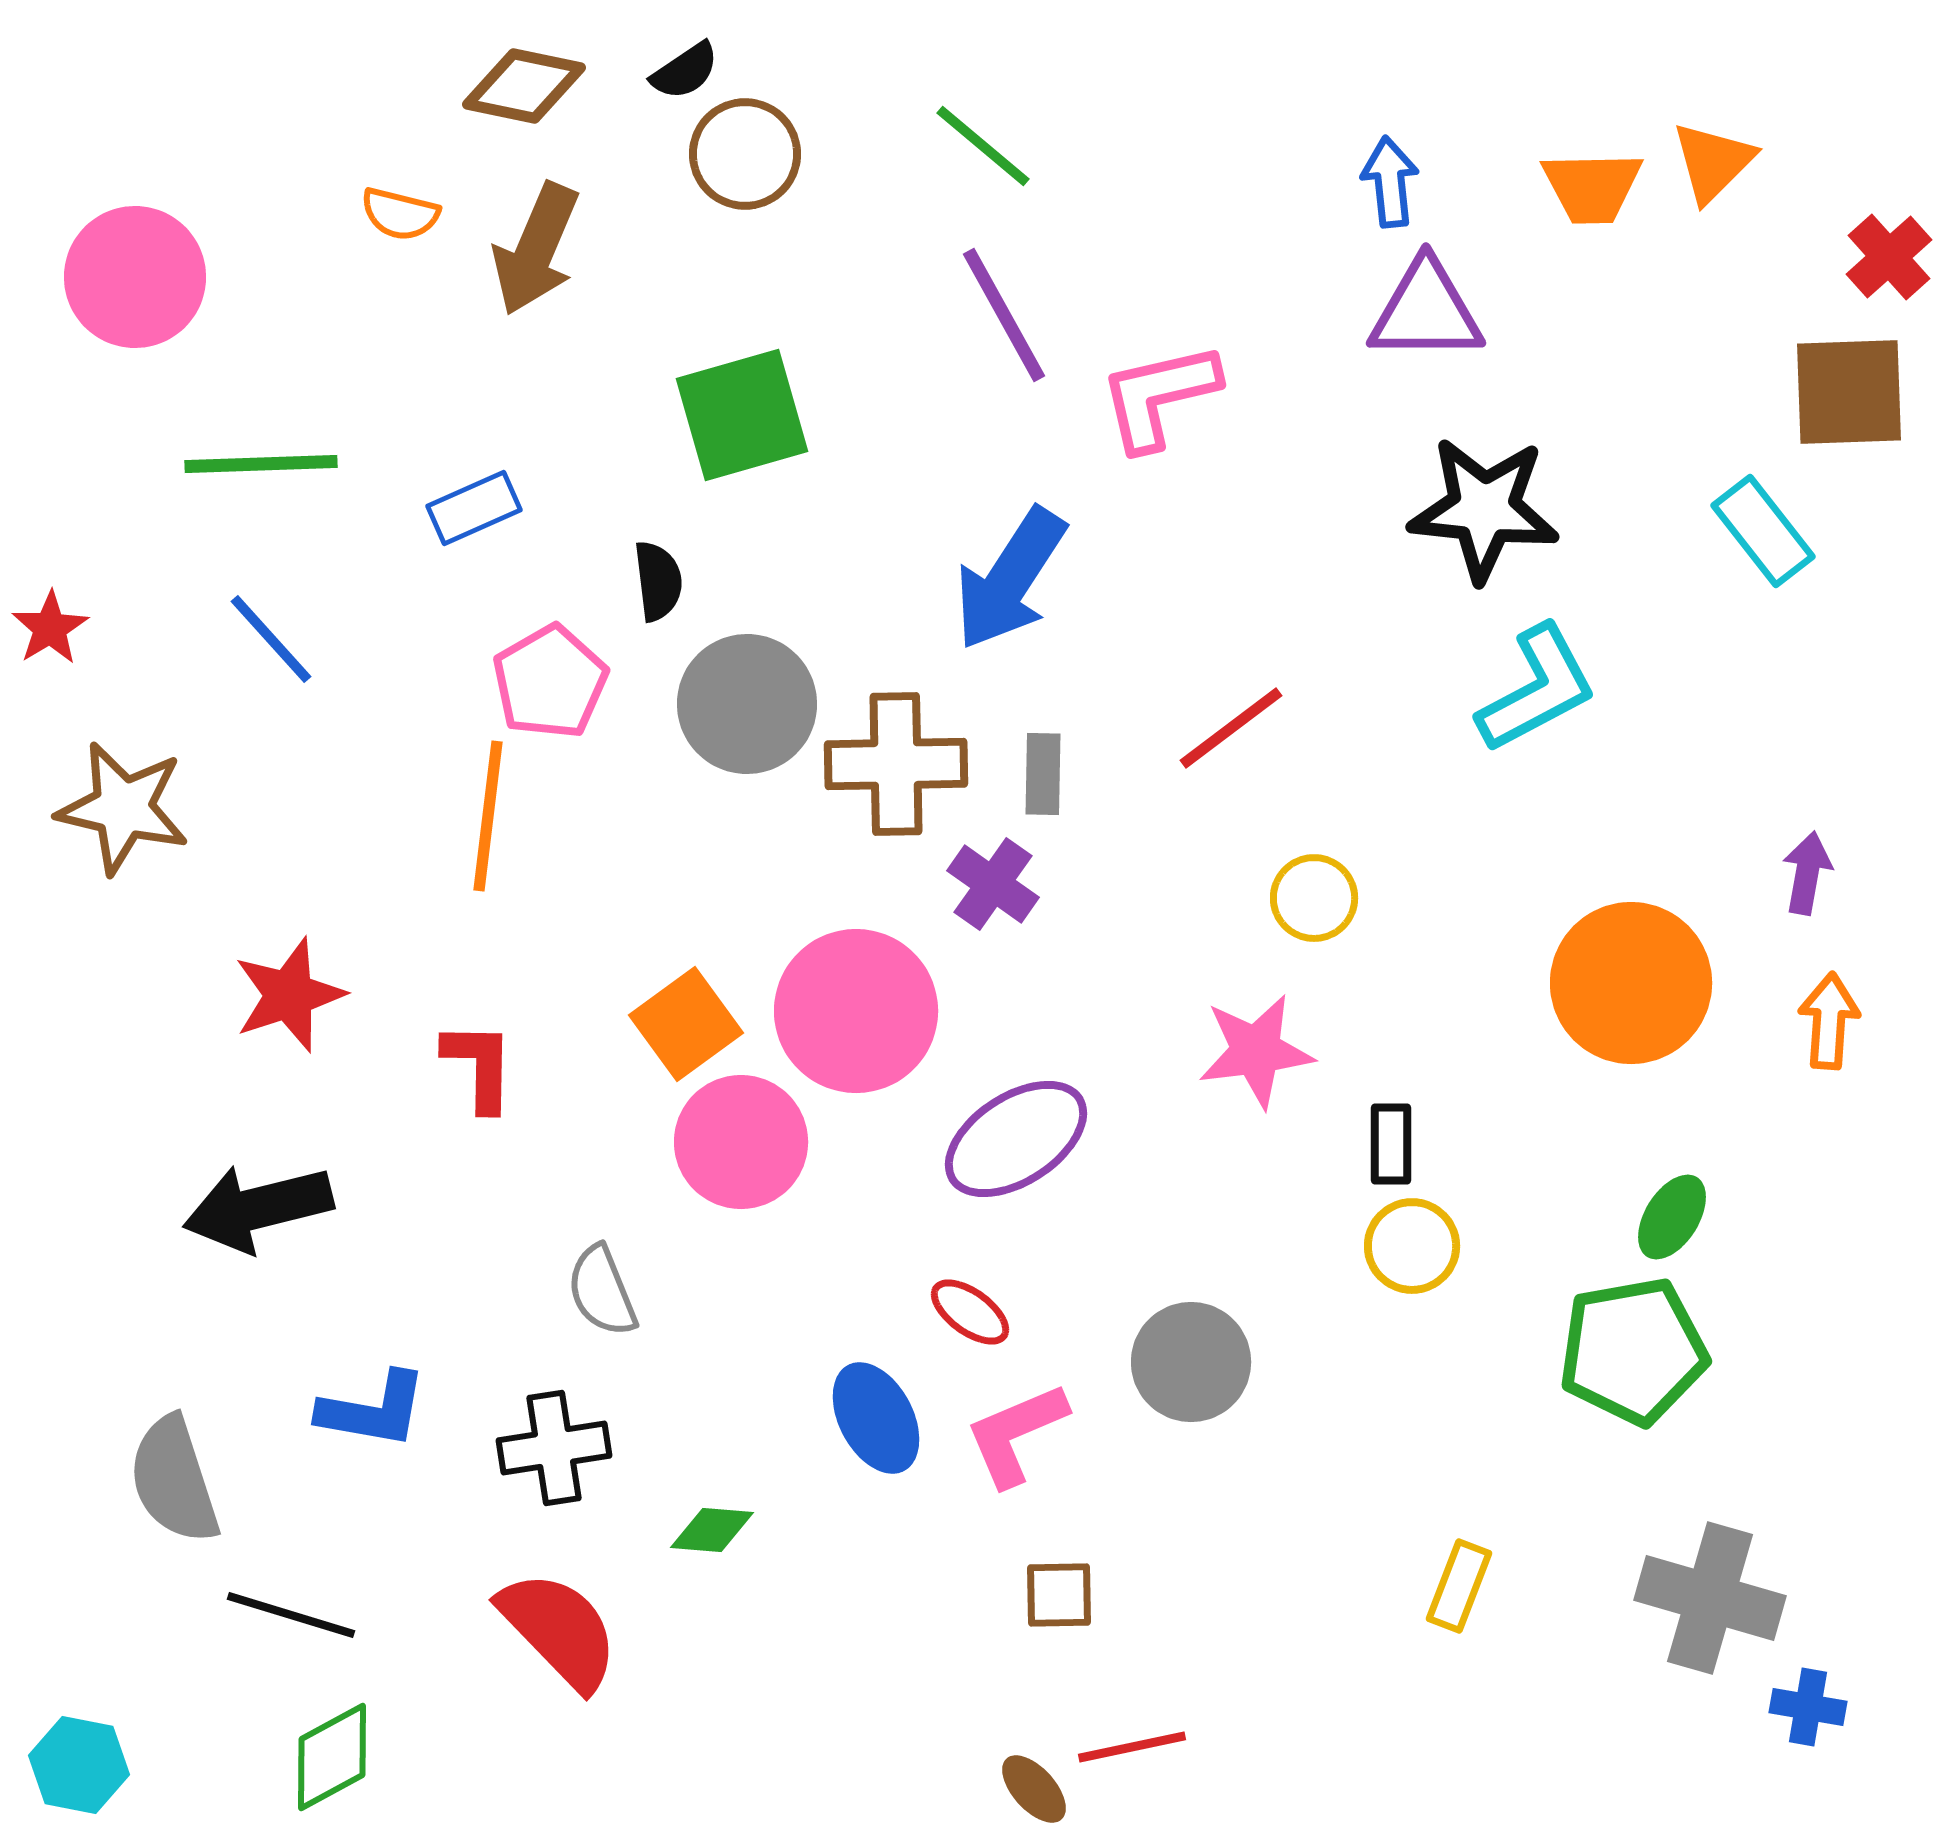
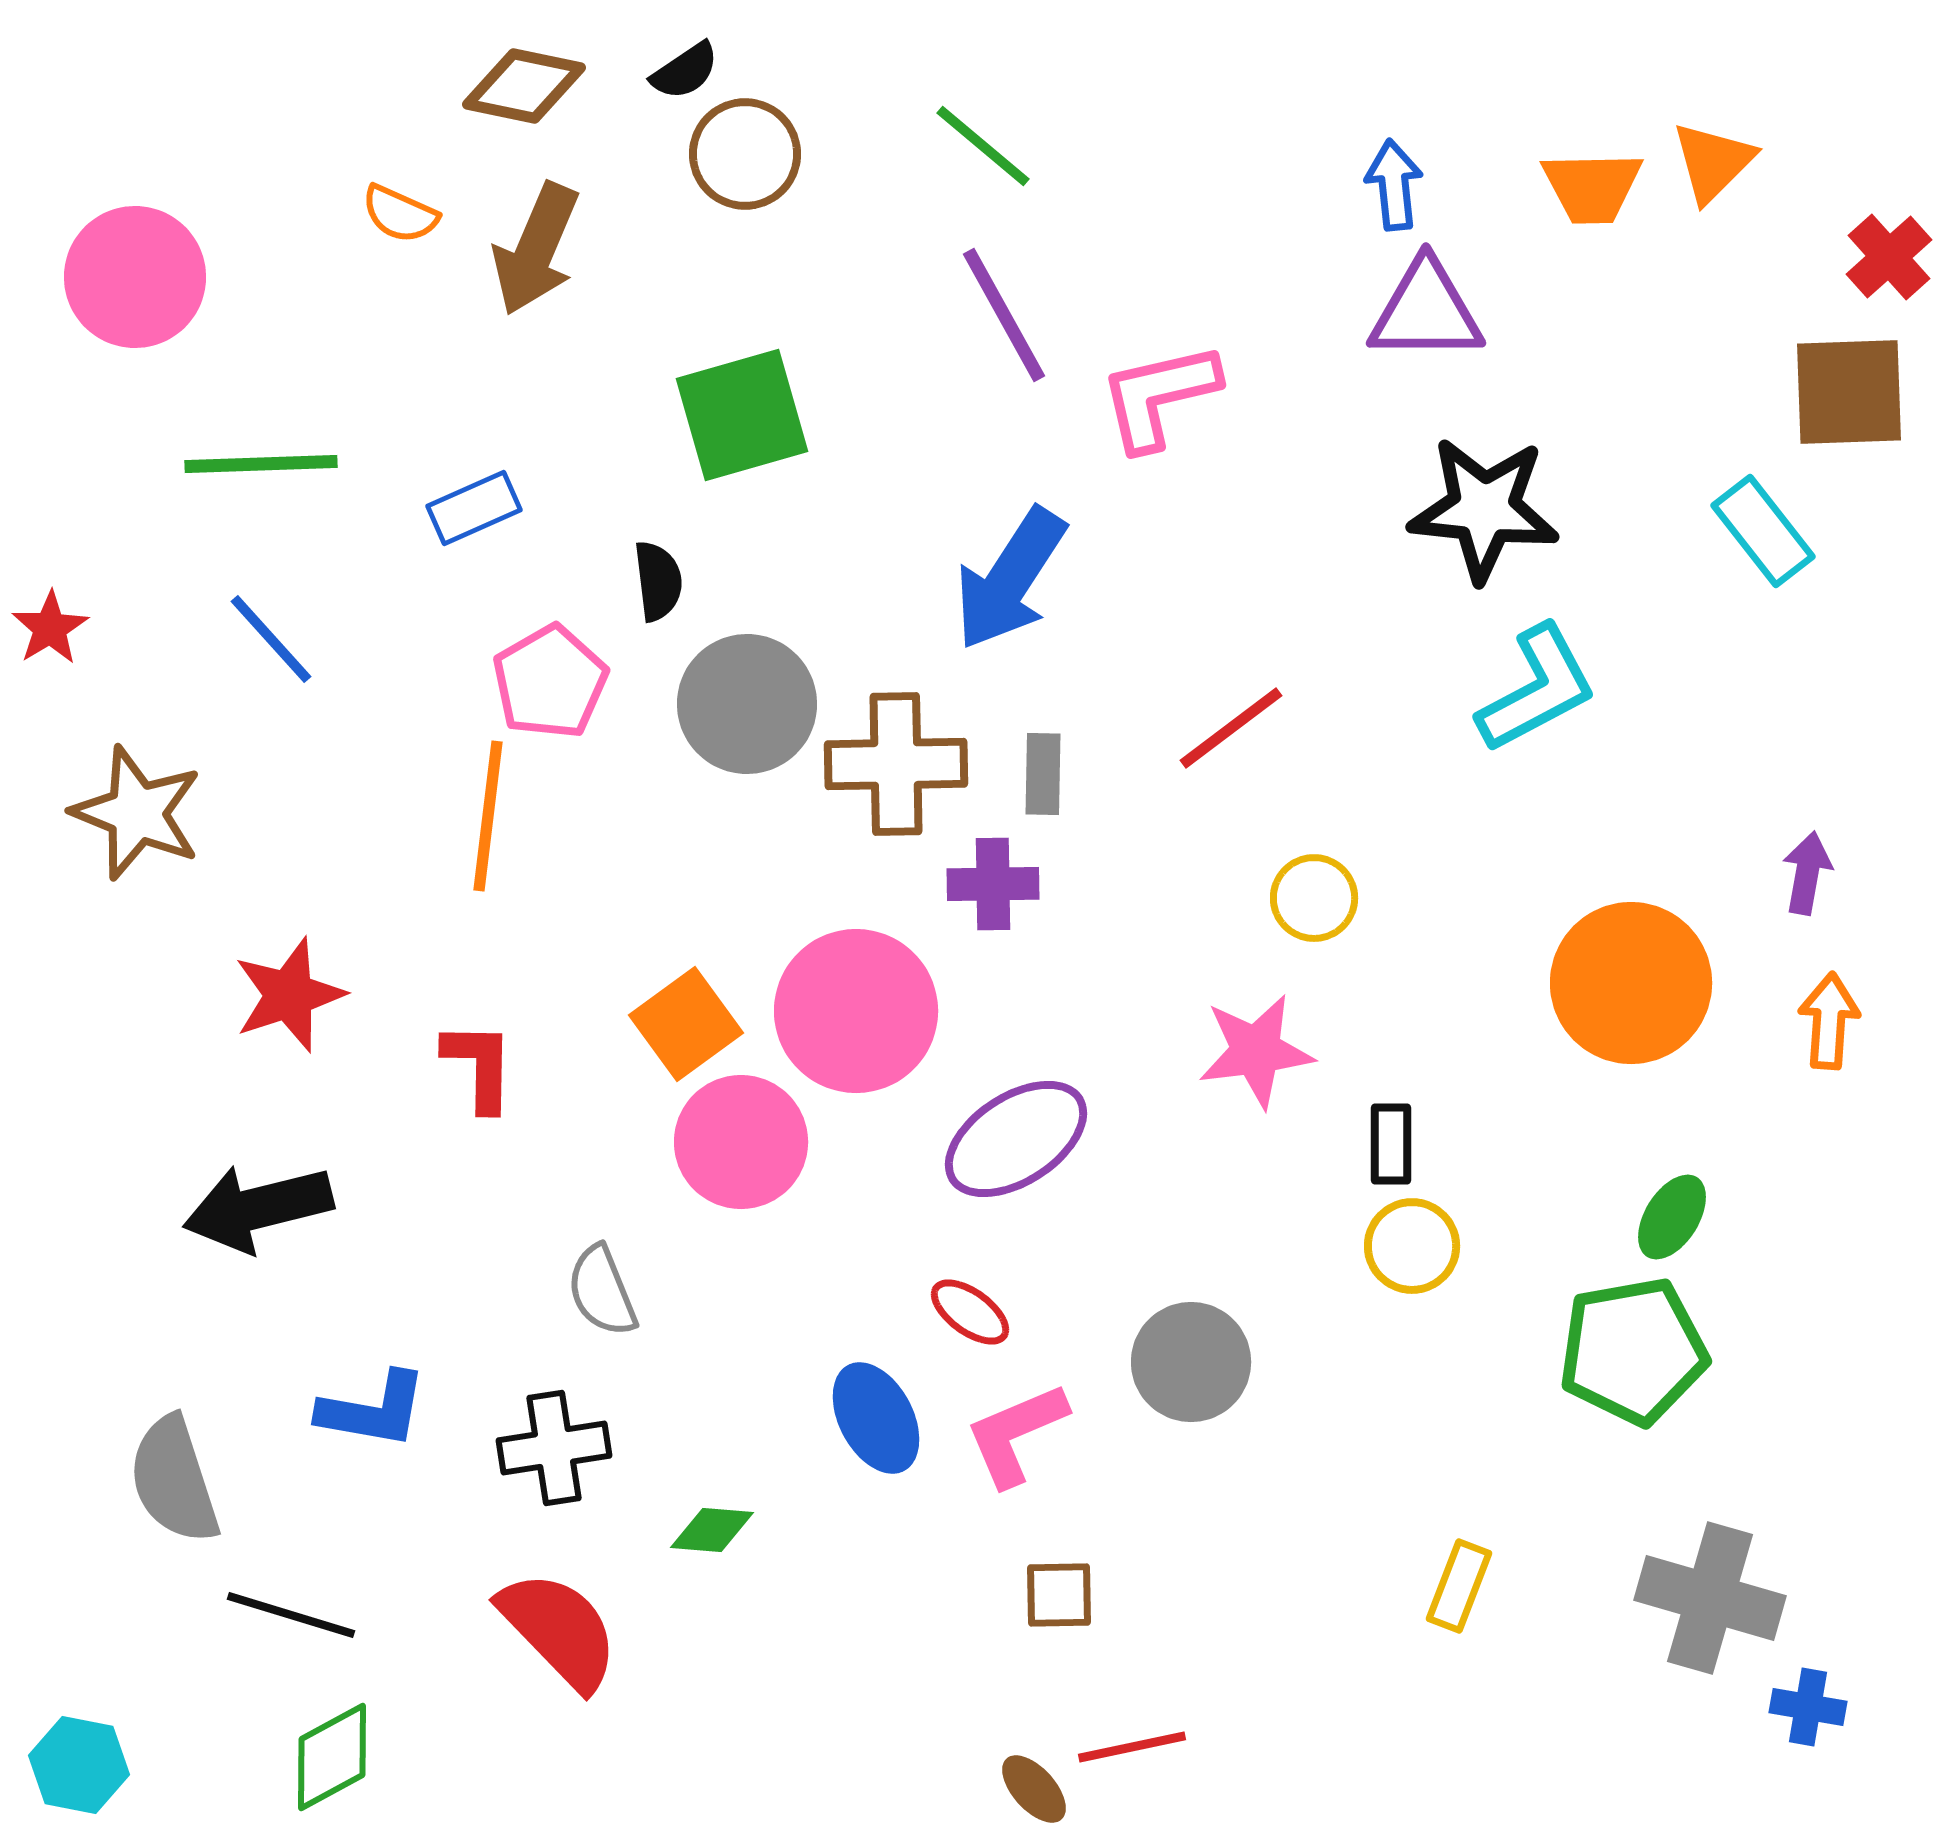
blue arrow at (1390, 182): moved 4 px right, 3 px down
orange semicircle at (400, 214): rotated 10 degrees clockwise
brown star at (123, 808): moved 14 px right, 5 px down; rotated 9 degrees clockwise
purple cross at (993, 884): rotated 36 degrees counterclockwise
